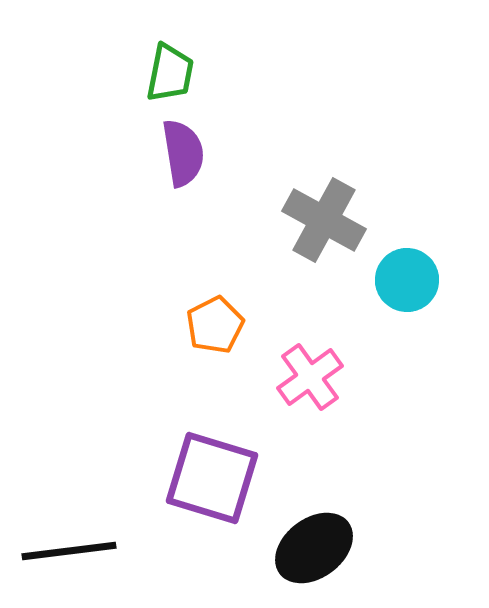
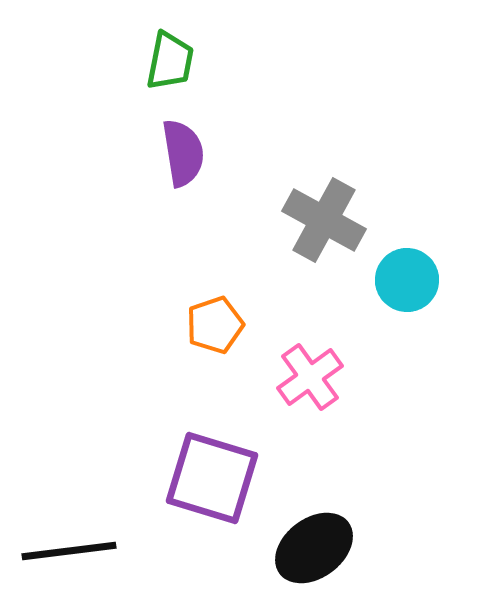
green trapezoid: moved 12 px up
orange pentagon: rotated 8 degrees clockwise
